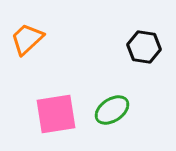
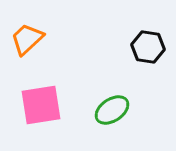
black hexagon: moved 4 px right
pink square: moved 15 px left, 9 px up
